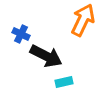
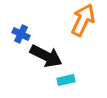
cyan rectangle: moved 2 px right, 2 px up
